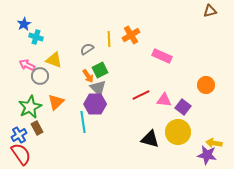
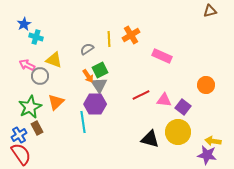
gray triangle: moved 1 px right, 3 px up; rotated 12 degrees clockwise
yellow arrow: moved 1 px left, 2 px up
